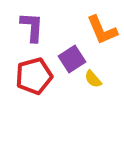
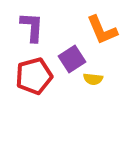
yellow semicircle: rotated 42 degrees counterclockwise
